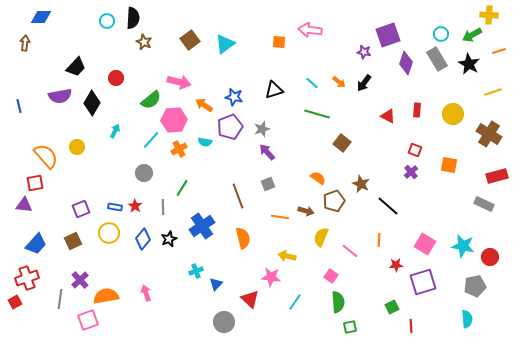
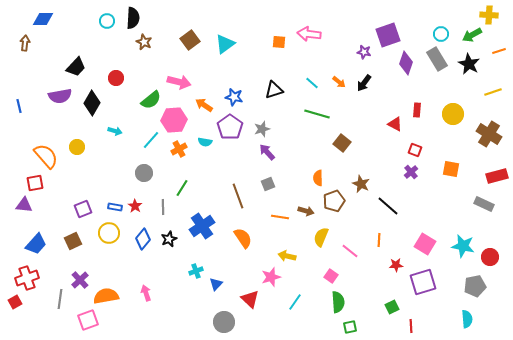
blue diamond at (41, 17): moved 2 px right, 2 px down
pink arrow at (310, 30): moved 1 px left, 4 px down
red triangle at (388, 116): moved 7 px right, 8 px down
purple pentagon at (230, 127): rotated 15 degrees counterclockwise
cyan arrow at (115, 131): rotated 80 degrees clockwise
orange square at (449, 165): moved 2 px right, 4 px down
orange semicircle at (318, 178): rotated 126 degrees counterclockwise
purple square at (81, 209): moved 2 px right
orange semicircle at (243, 238): rotated 20 degrees counterclockwise
pink star at (271, 277): rotated 24 degrees counterclockwise
